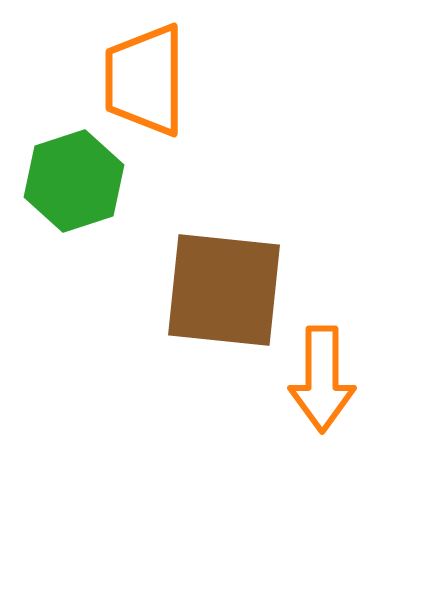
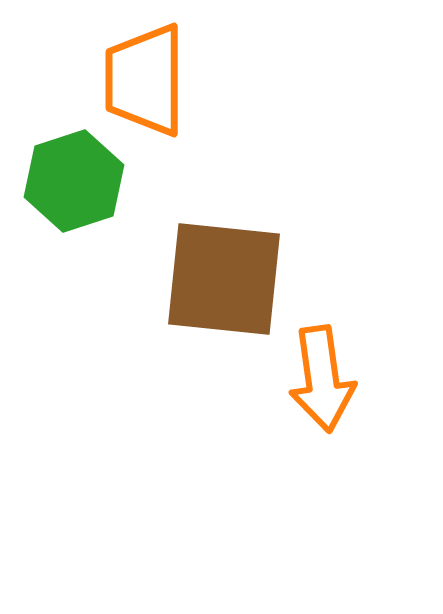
brown square: moved 11 px up
orange arrow: rotated 8 degrees counterclockwise
